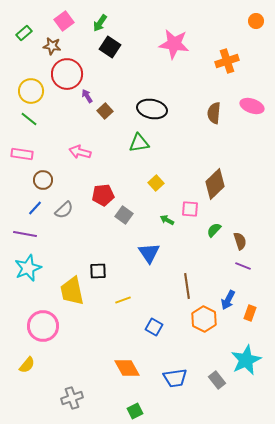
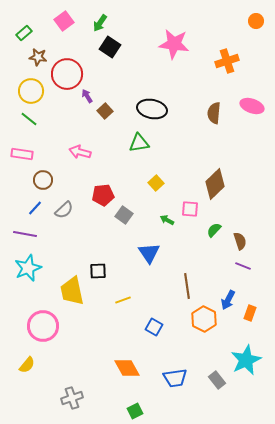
brown star at (52, 46): moved 14 px left, 11 px down
